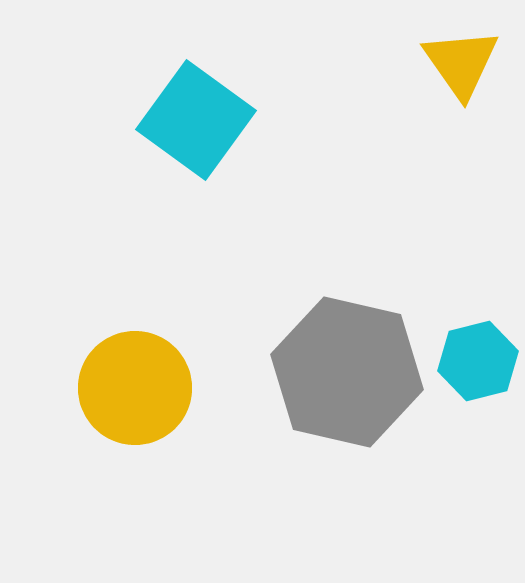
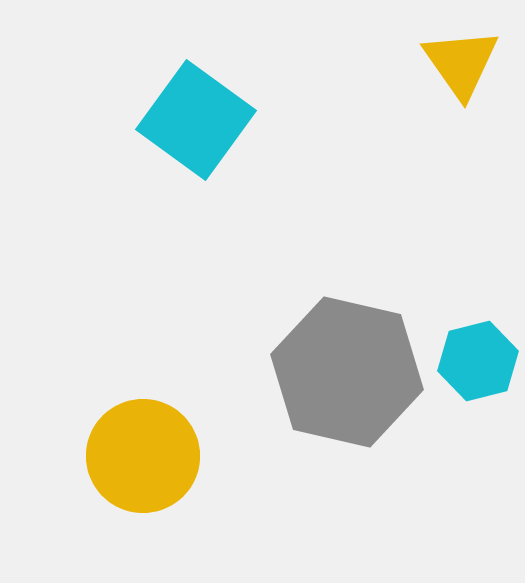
yellow circle: moved 8 px right, 68 px down
